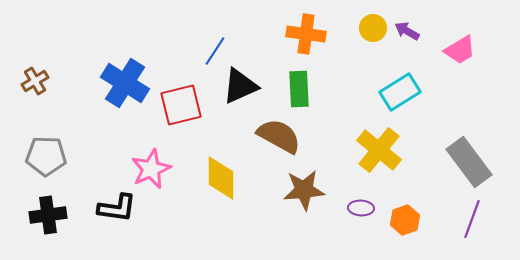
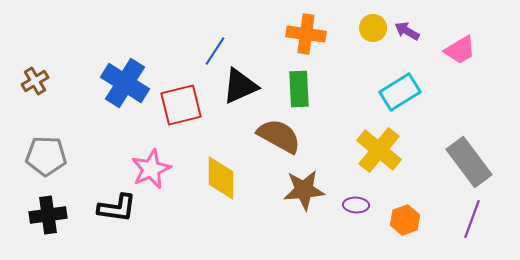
purple ellipse: moved 5 px left, 3 px up
